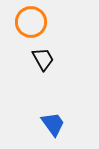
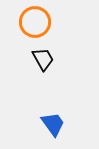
orange circle: moved 4 px right
